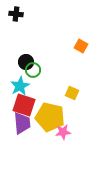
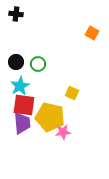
orange square: moved 11 px right, 13 px up
black circle: moved 10 px left
green circle: moved 5 px right, 6 px up
red square: rotated 10 degrees counterclockwise
